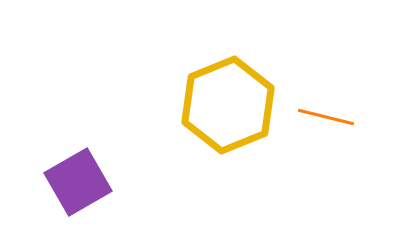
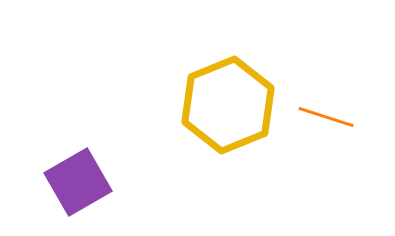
orange line: rotated 4 degrees clockwise
